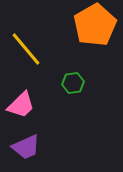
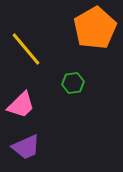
orange pentagon: moved 3 px down
